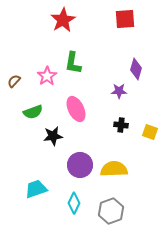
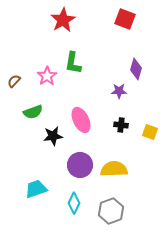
red square: rotated 25 degrees clockwise
pink ellipse: moved 5 px right, 11 px down
